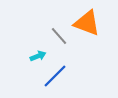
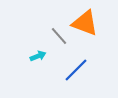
orange triangle: moved 2 px left
blue line: moved 21 px right, 6 px up
